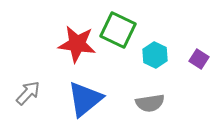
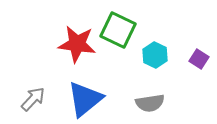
gray arrow: moved 5 px right, 6 px down
